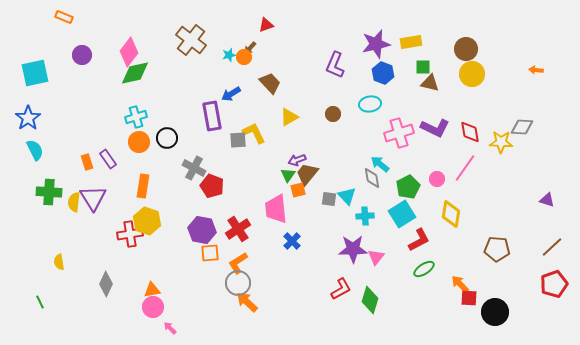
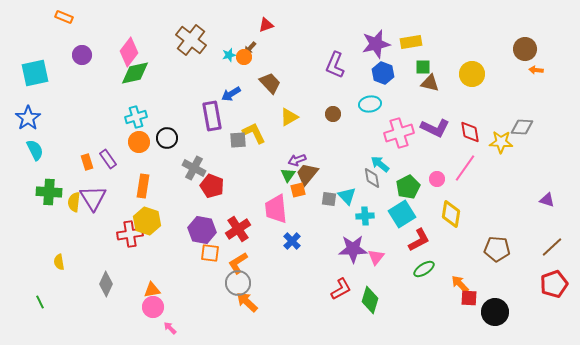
brown circle at (466, 49): moved 59 px right
orange square at (210, 253): rotated 12 degrees clockwise
